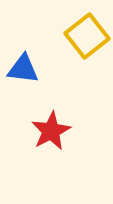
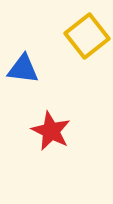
red star: rotated 18 degrees counterclockwise
